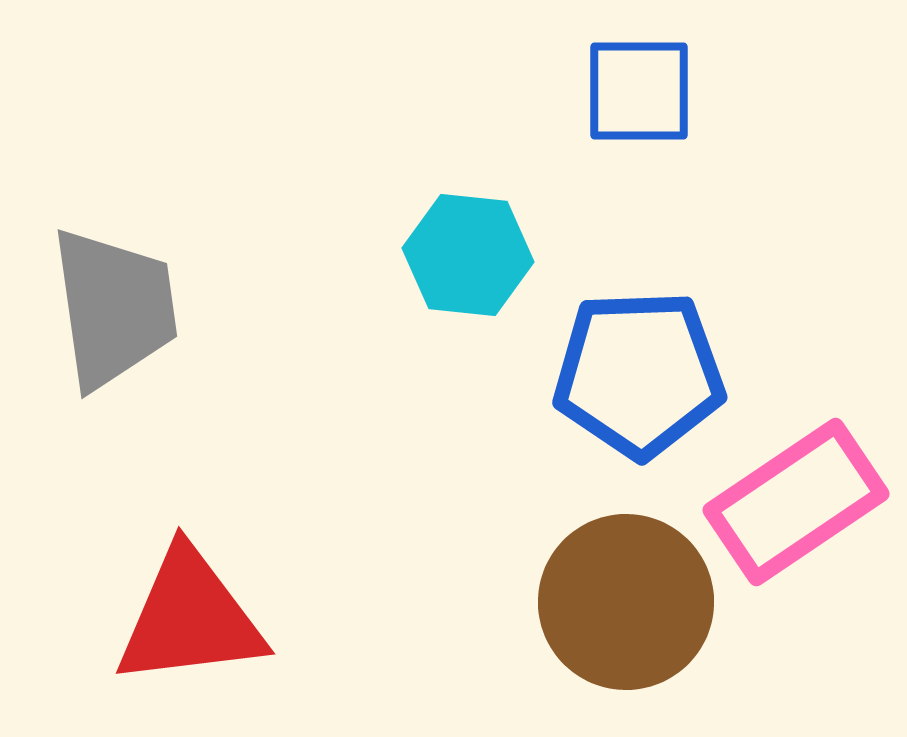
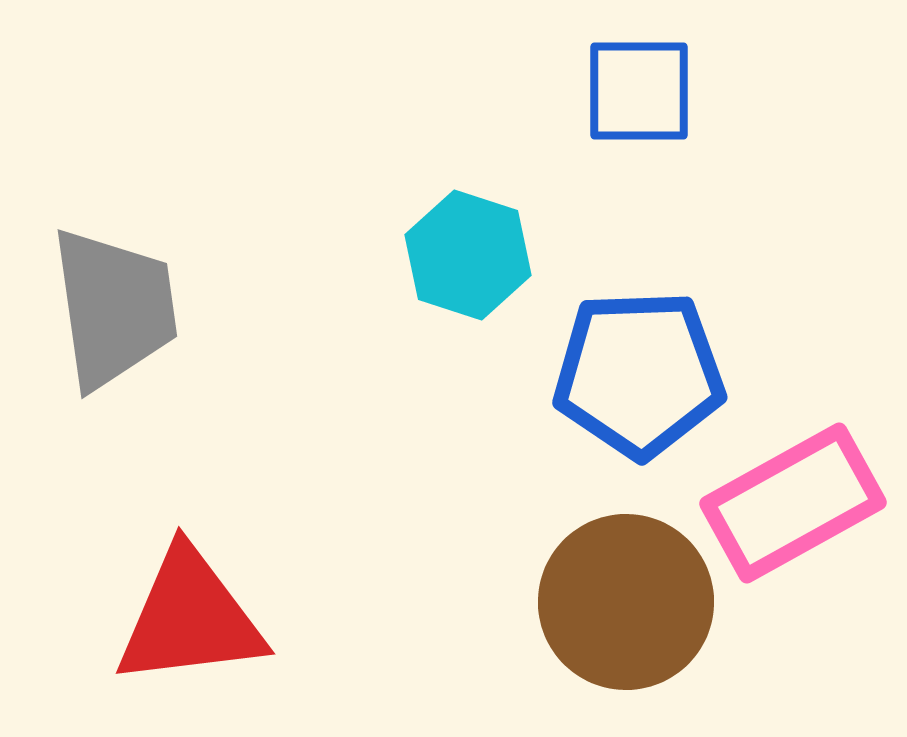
cyan hexagon: rotated 12 degrees clockwise
pink rectangle: moved 3 px left, 1 px down; rotated 5 degrees clockwise
